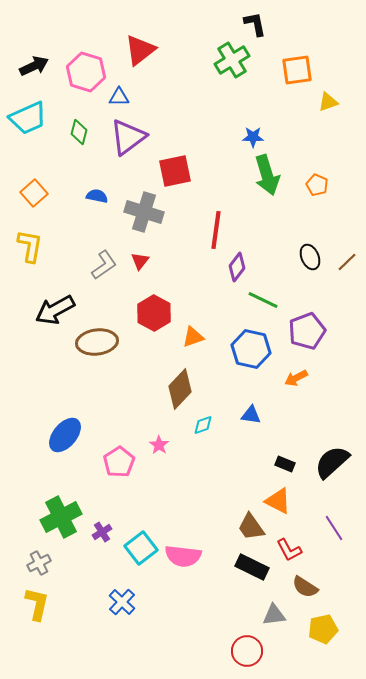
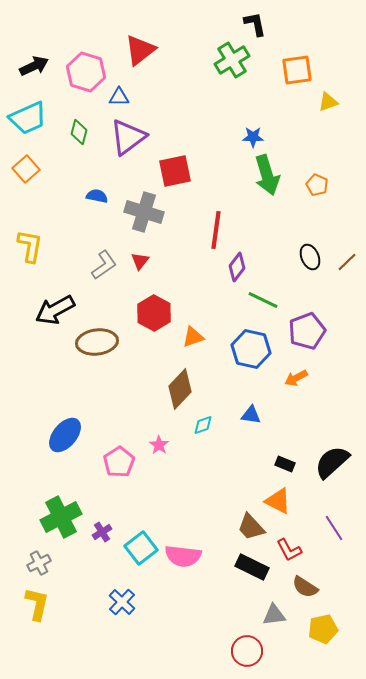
orange square at (34, 193): moved 8 px left, 24 px up
brown trapezoid at (251, 527): rotated 8 degrees counterclockwise
